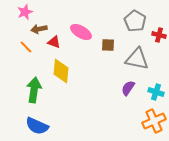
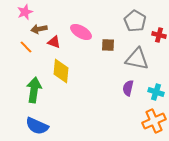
purple semicircle: rotated 21 degrees counterclockwise
